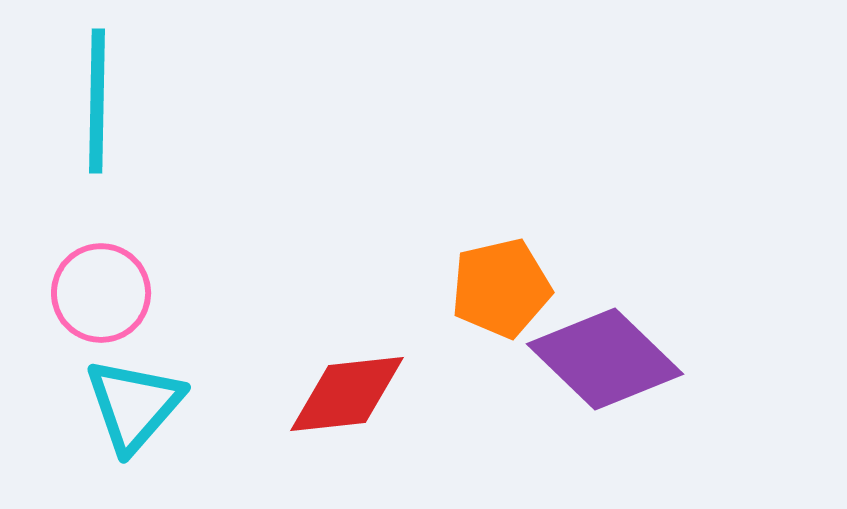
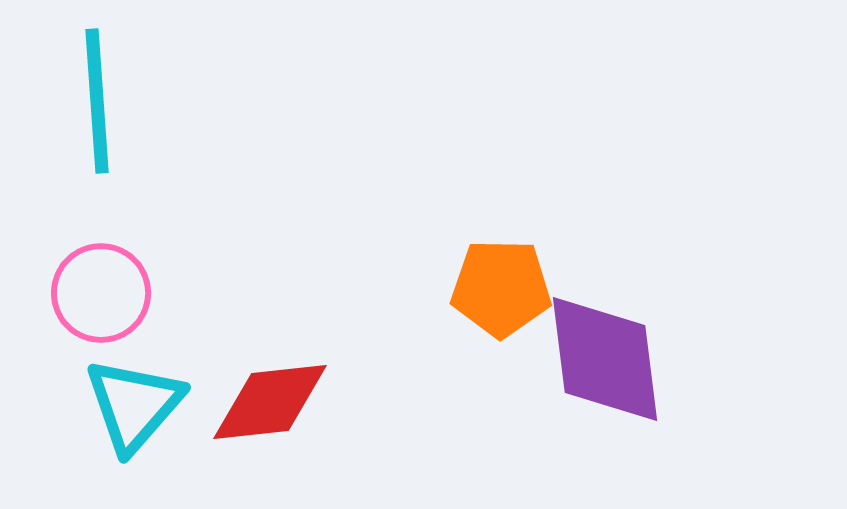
cyan line: rotated 5 degrees counterclockwise
orange pentagon: rotated 14 degrees clockwise
purple diamond: rotated 39 degrees clockwise
red diamond: moved 77 px left, 8 px down
